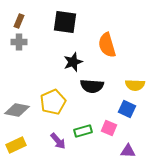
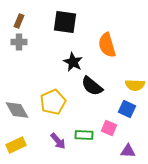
black star: rotated 24 degrees counterclockwise
black semicircle: rotated 35 degrees clockwise
gray diamond: rotated 50 degrees clockwise
green rectangle: moved 1 px right, 4 px down; rotated 18 degrees clockwise
